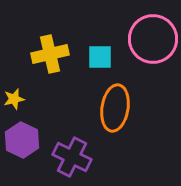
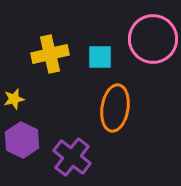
purple cross: rotated 12 degrees clockwise
